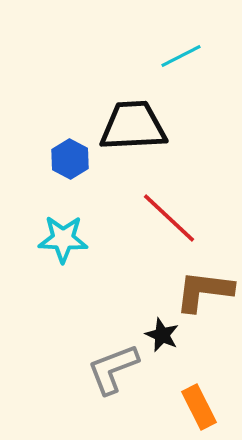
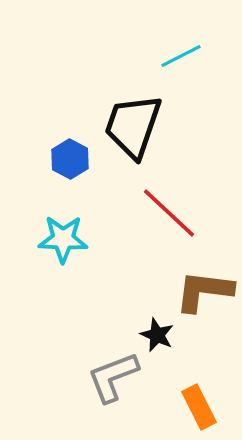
black trapezoid: rotated 68 degrees counterclockwise
red line: moved 5 px up
black star: moved 5 px left
gray L-shape: moved 8 px down
